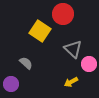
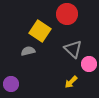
red circle: moved 4 px right
gray semicircle: moved 2 px right, 12 px up; rotated 56 degrees counterclockwise
yellow arrow: rotated 16 degrees counterclockwise
